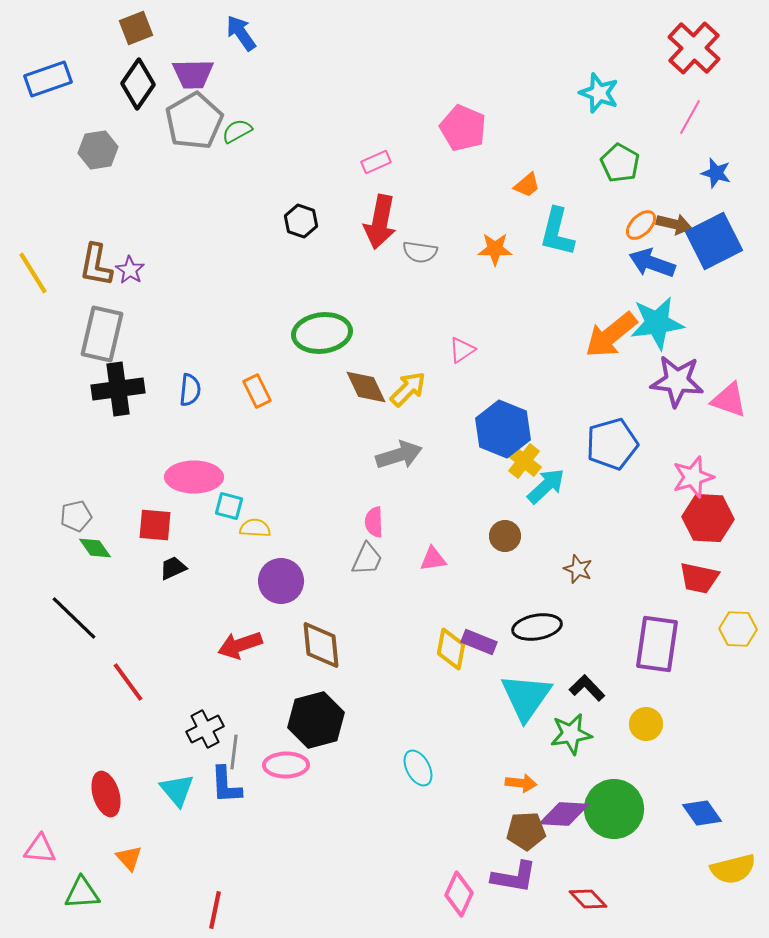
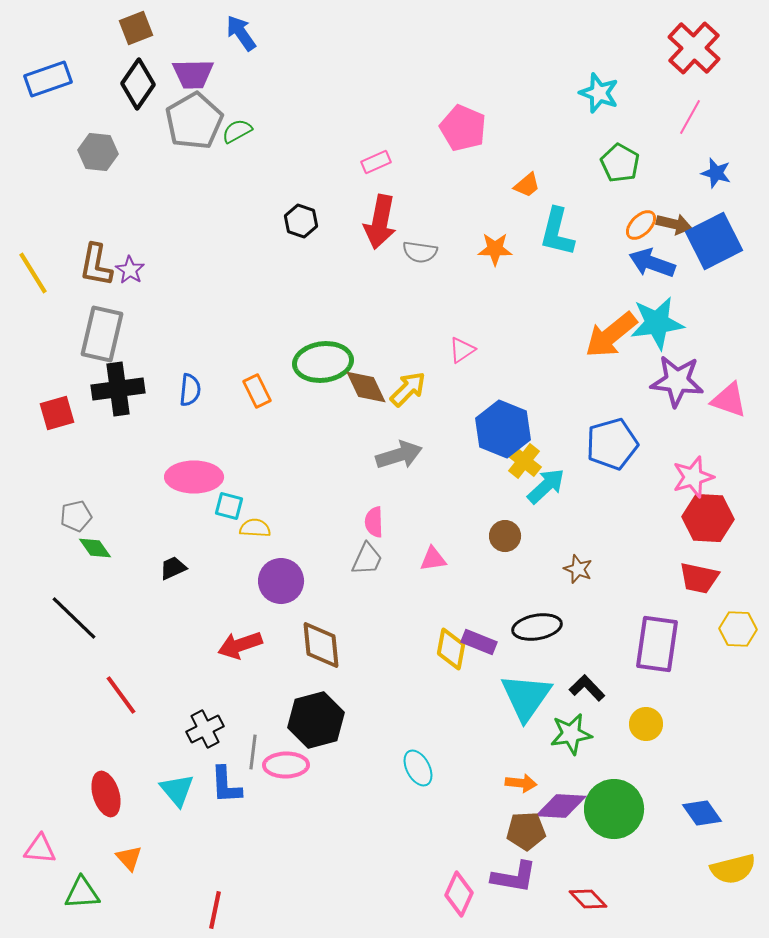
gray hexagon at (98, 150): moved 2 px down; rotated 15 degrees clockwise
green ellipse at (322, 333): moved 1 px right, 29 px down
red square at (155, 525): moved 98 px left, 112 px up; rotated 21 degrees counterclockwise
red line at (128, 682): moved 7 px left, 13 px down
gray line at (234, 752): moved 19 px right
purple diamond at (564, 814): moved 3 px left, 8 px up
